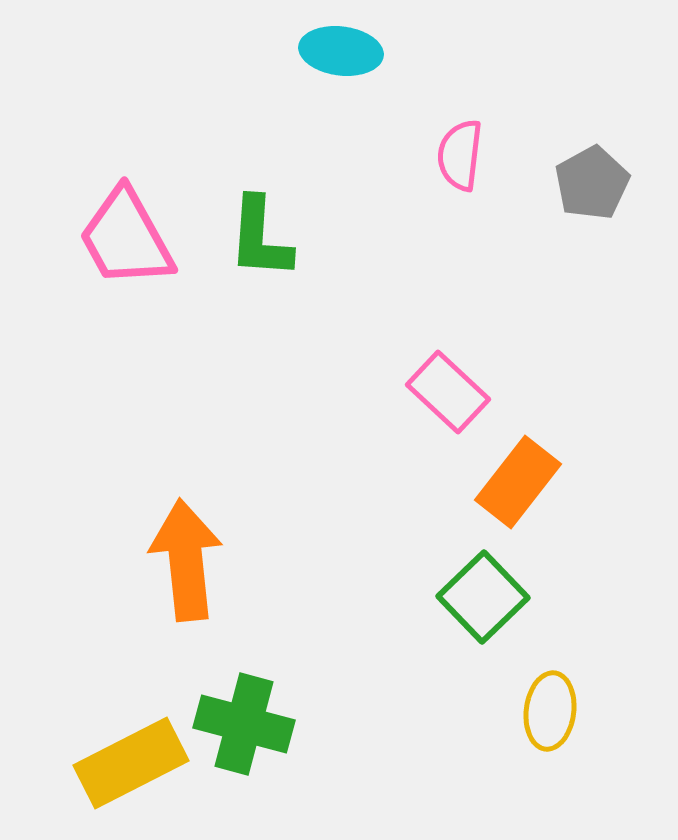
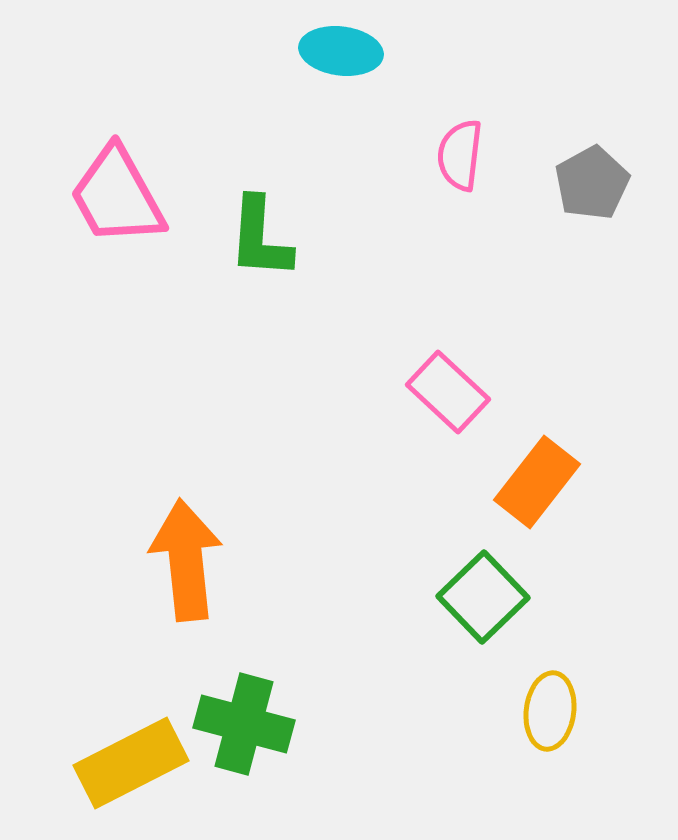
pink trapezoid: moved 9 px left, 42 px up
orange rectangle: moved 19 px right
